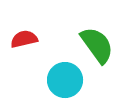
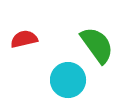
cyan circle: moved 3 px right
